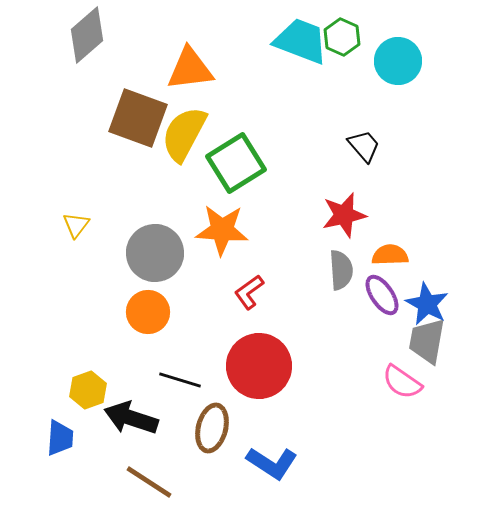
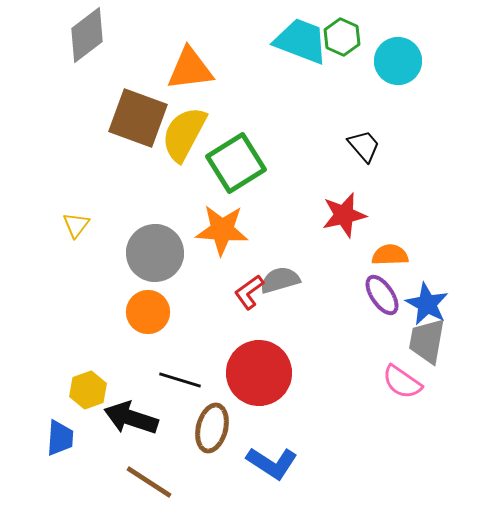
gray diamond: rotated 4 degrees clockwise
gray semicircle: moved 61 px left, 10 px down; rotated 102 degrees counterclockwise
red circle: moved 7 px down
